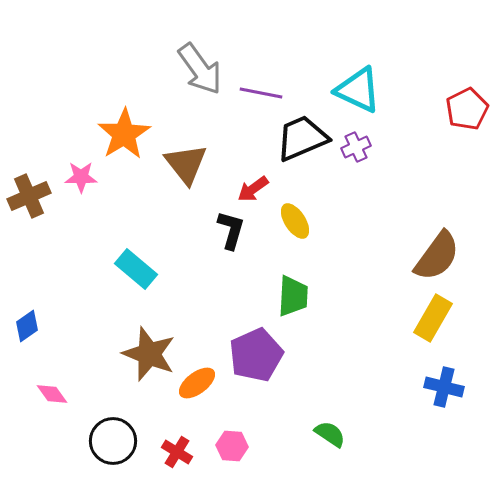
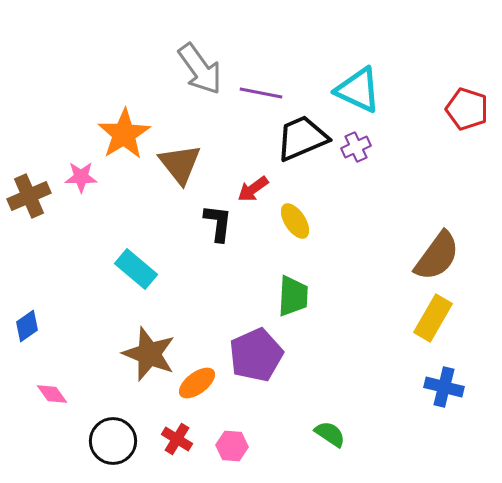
red pentagon: rotated 27 degrees counterclockwise
brown triangle: moved 6 px left
black L-shape: moved 13 px left, 7 px up; rotated 9 degrees counterclockwise
red cross: moved 13 px up
